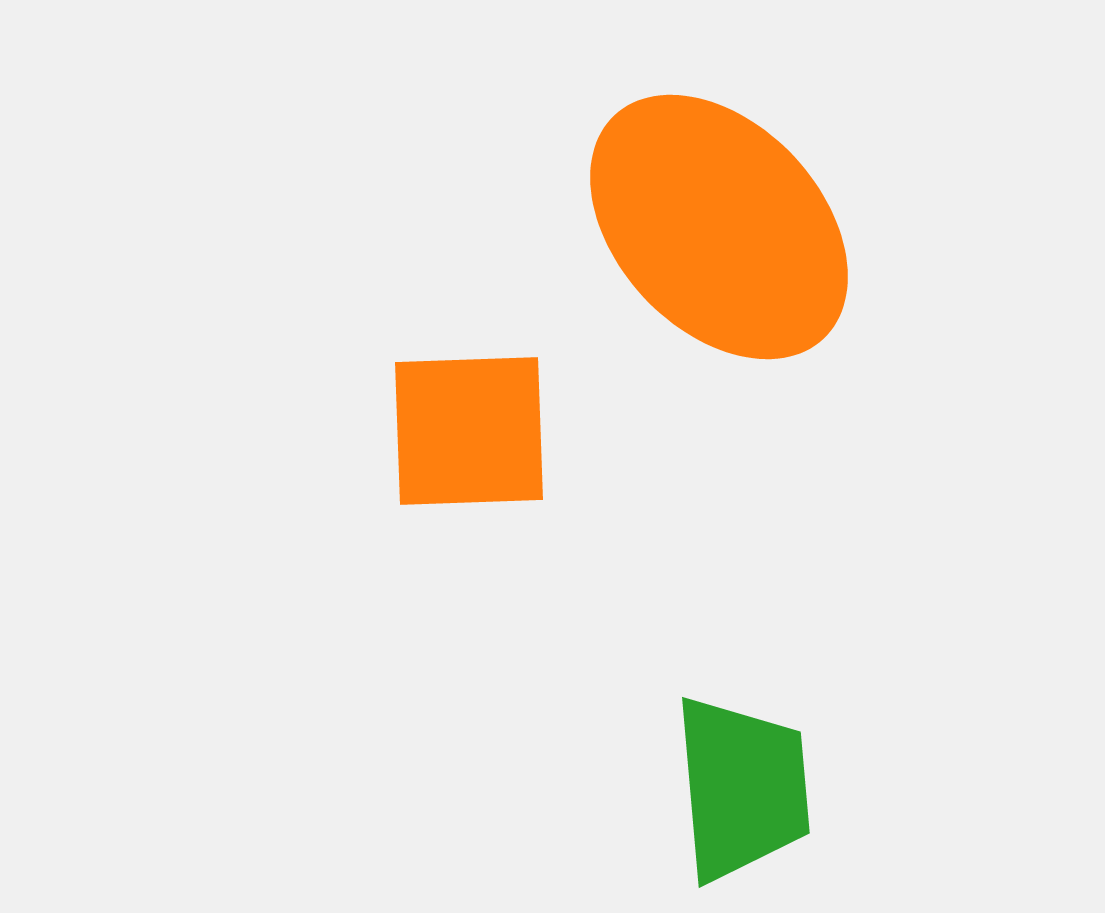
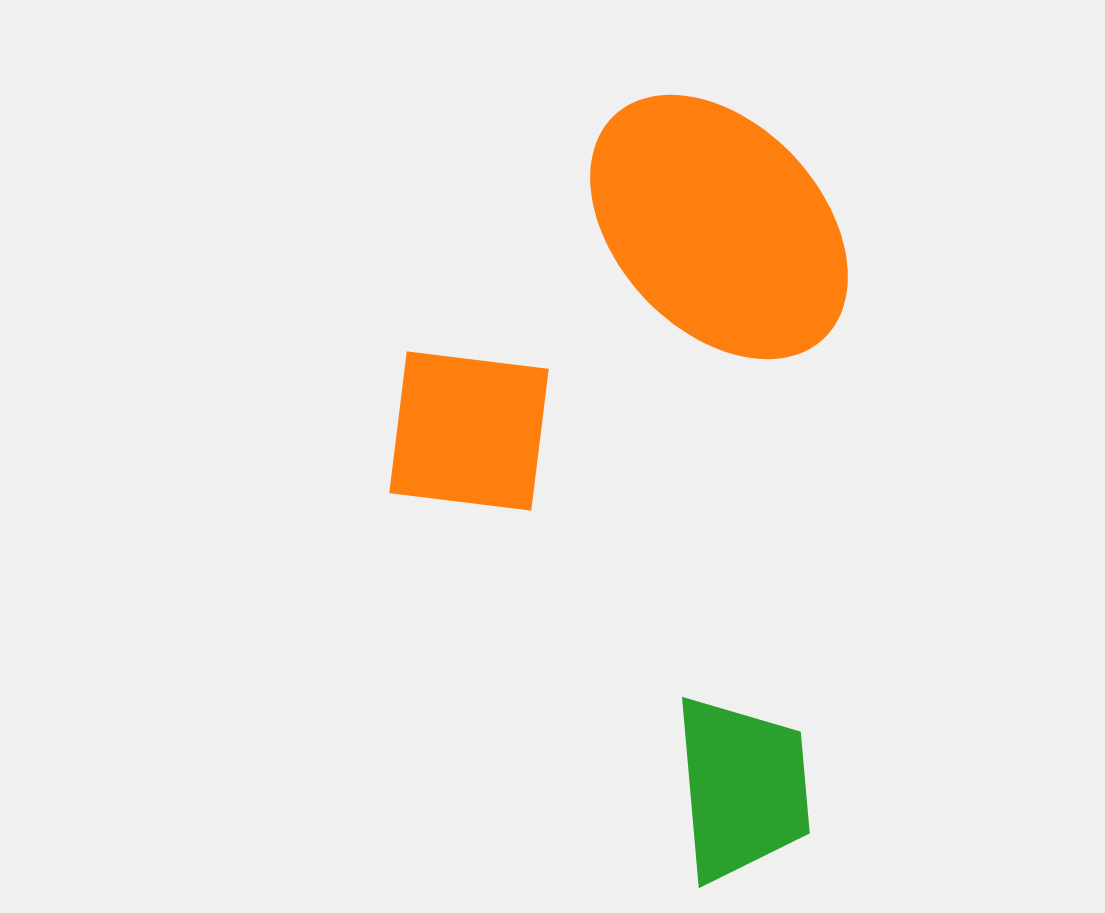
orange square: rotated 9 degrees clockwise
